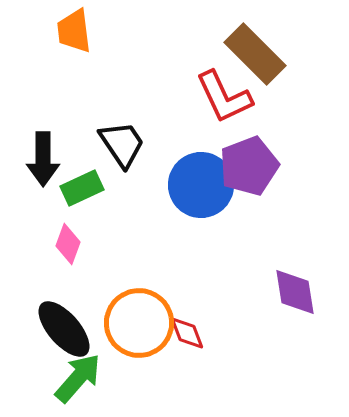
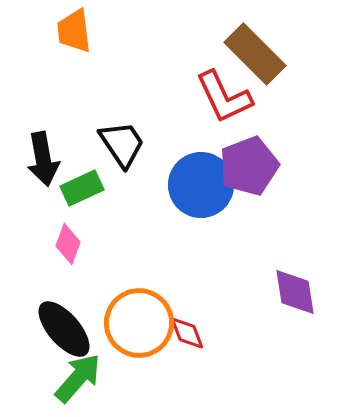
black arrow: rotated 10 degrees counterclockwise
